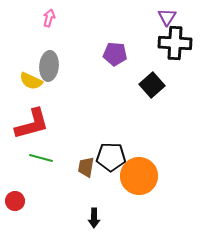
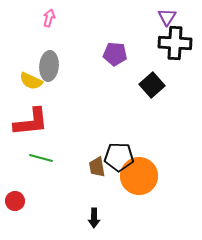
red L-shape: moved 1 px left, 2 px up; rotated 9 degrees clockwise
black pentagon: moved 8 px right
brown trapezoid: moved 11 px right; rotated 20 degrees counterclockwise
